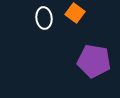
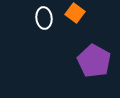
purple pentagon: rotated 20 degrees clockwise
